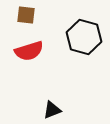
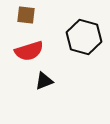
black triangle: moved 8 px left, 29 px up
